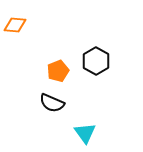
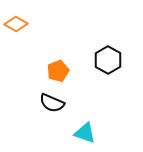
orange diamond: moved 1 px right, 1 px up; rotated 25 degrees clockwise
black hexagon: moved 12 px right, 1 px up
cyan triangle: rotated 35 degrees counterclockwise
